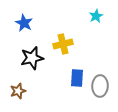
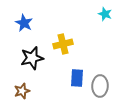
cyan star: moved 9 px right, 2 px up; rotated 24 degrees counterclockwise
brown star: moved 4 px right
